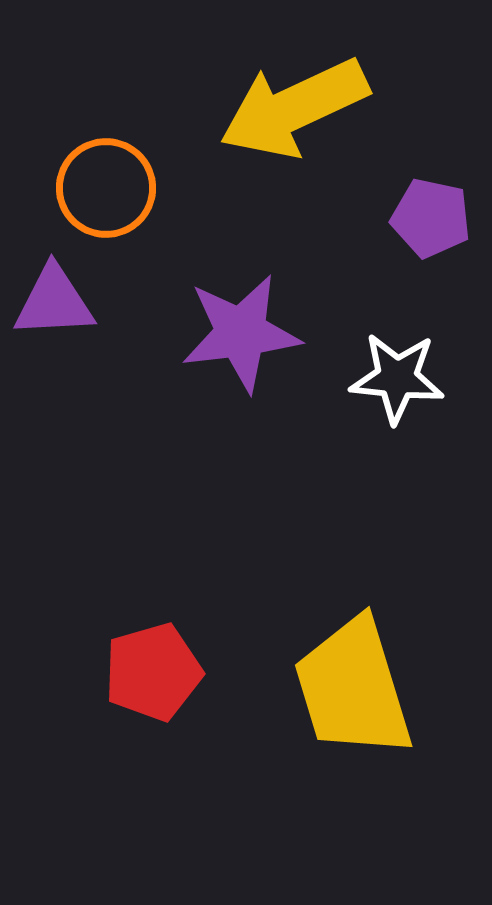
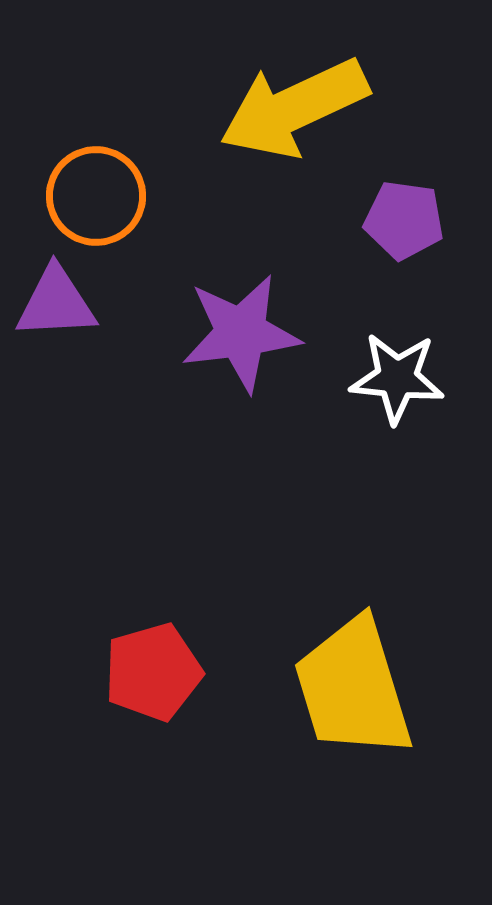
orange circle: moved 10 px left, 8 px down
purple pentagon: moved 27 px left, 2 px down; rotated 4 degrees counterclockwise
purple triangle: moved 2 px right, 1 px down
